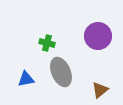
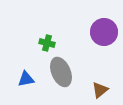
purple circle: moved 6 px right, 4 px up
